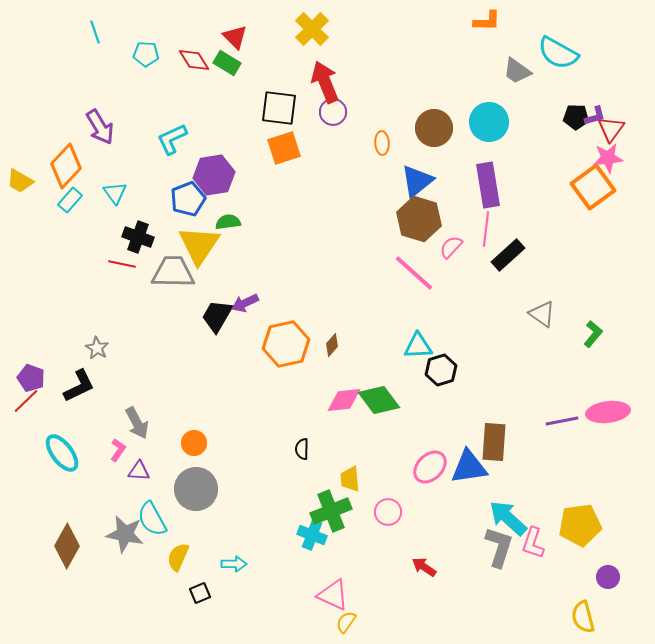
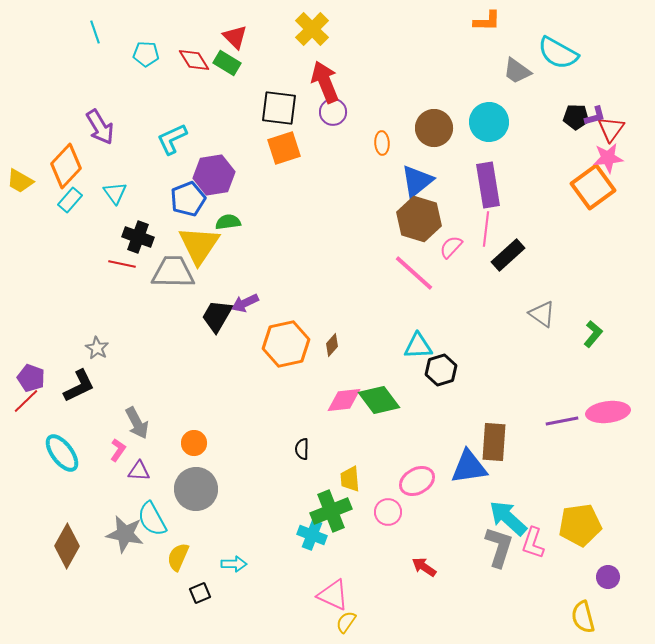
pink ellipse at (430, 467): moved 13 px left, 14 px down; rotated 16 degrees clockwise
